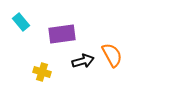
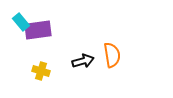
purple rectangle: moved 24 px left, 4 px up
orange semicircle: rotated 20 degrees clockwise
yellow cross: moved 1 px left, 1 px up
